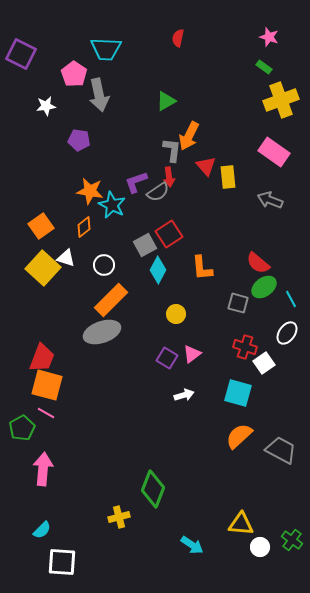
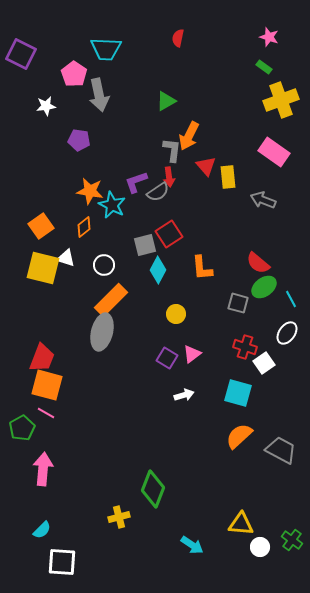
gray arrow at (270, 200): moved 7 px left
gray square at (145, 245): rotated 15 degrees clockwise
yellow square at (43, 268): rotated 28 degrees counterclockwise
gray ellipse at (102, 332): rotated 57 degrees counterclockwise
